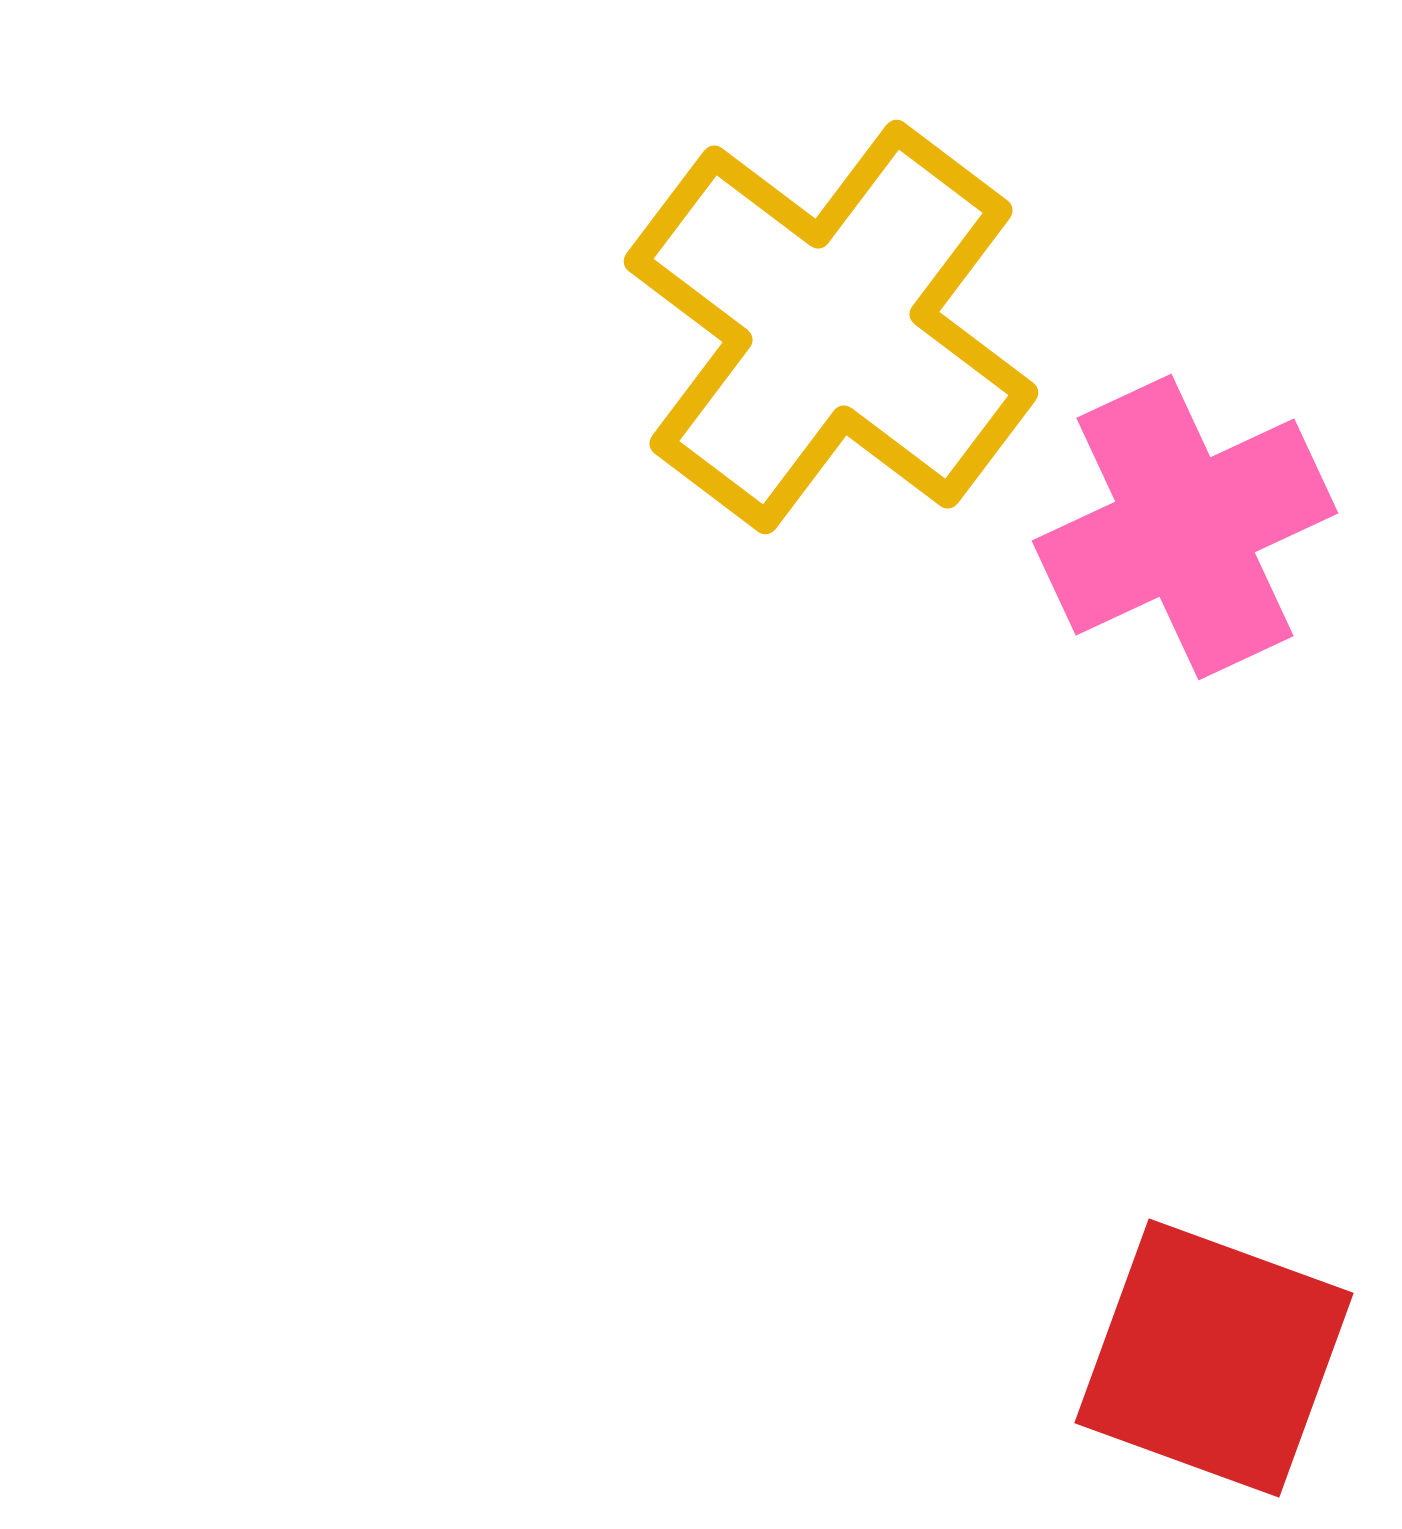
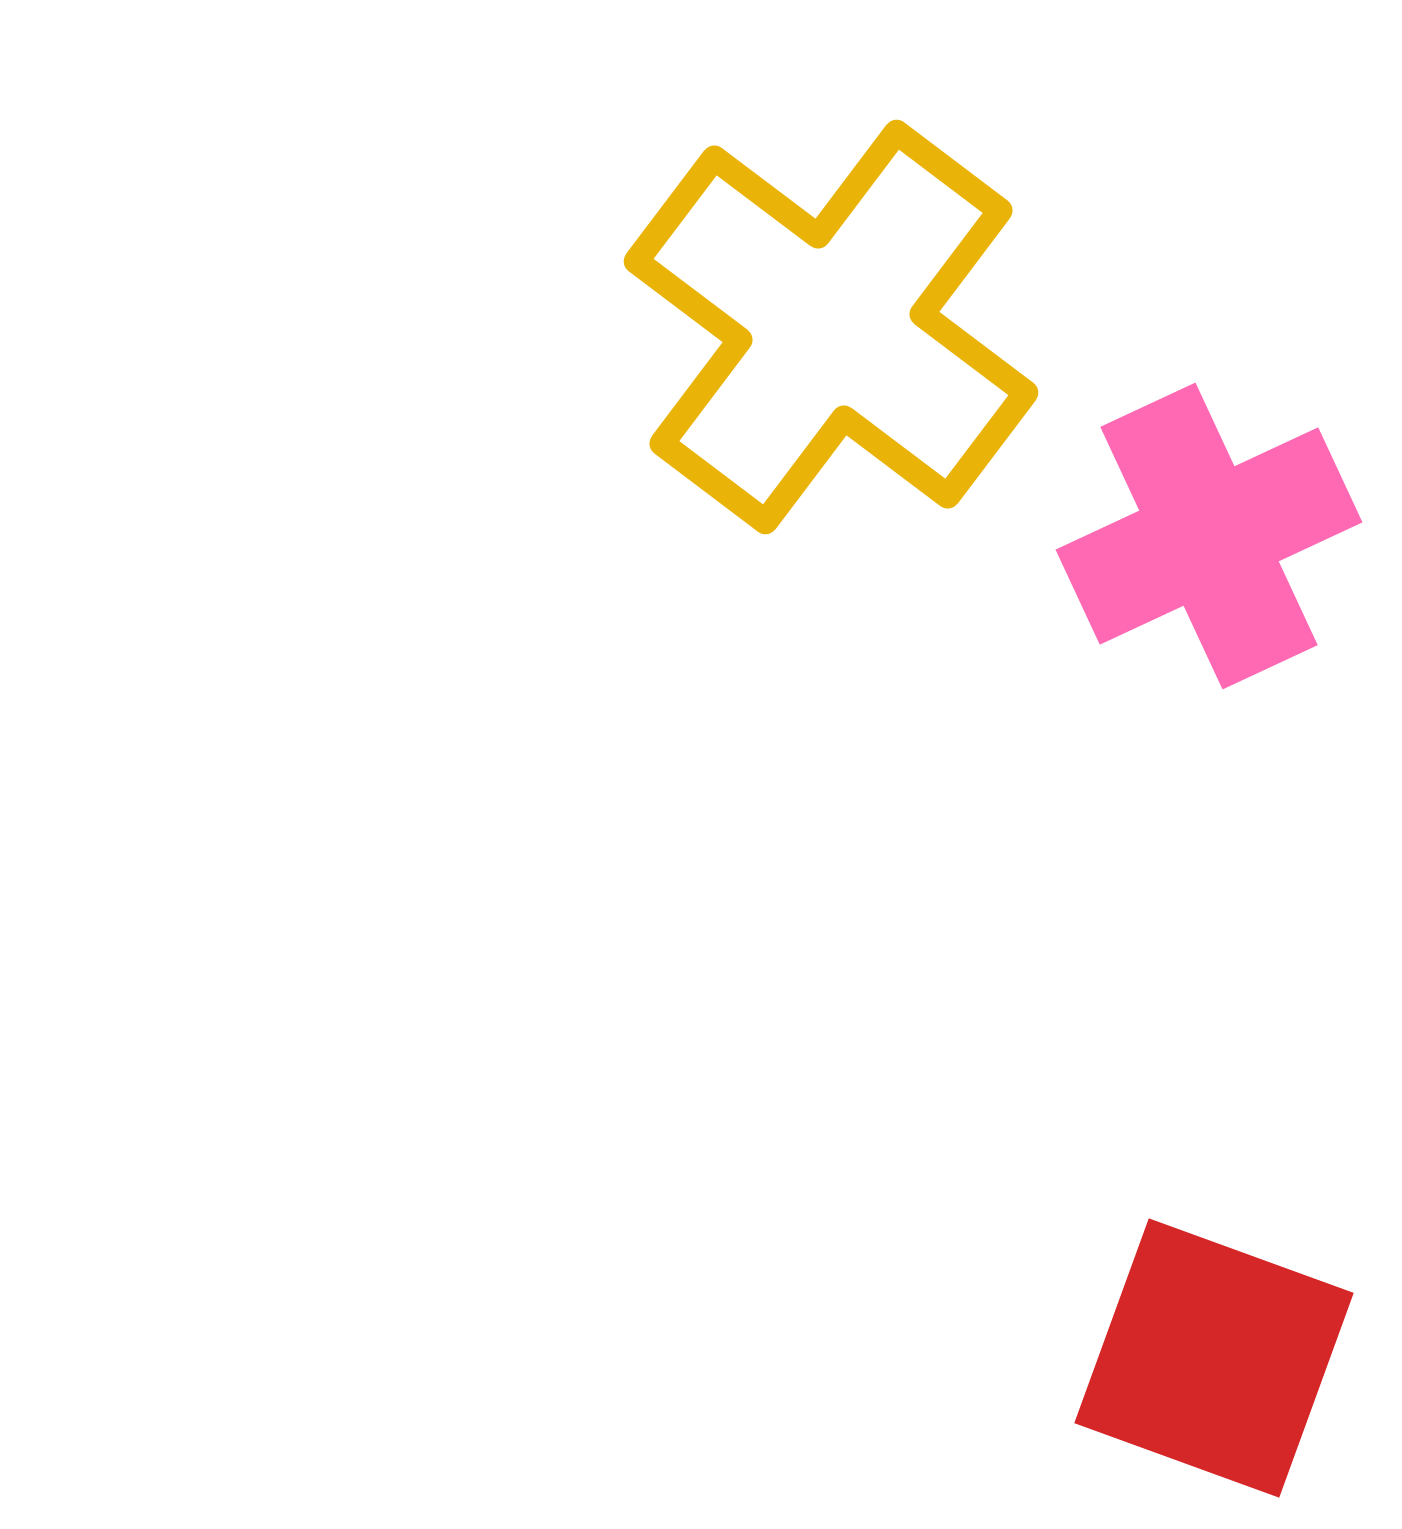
pink cross: moved 24 px right, 9 px down
